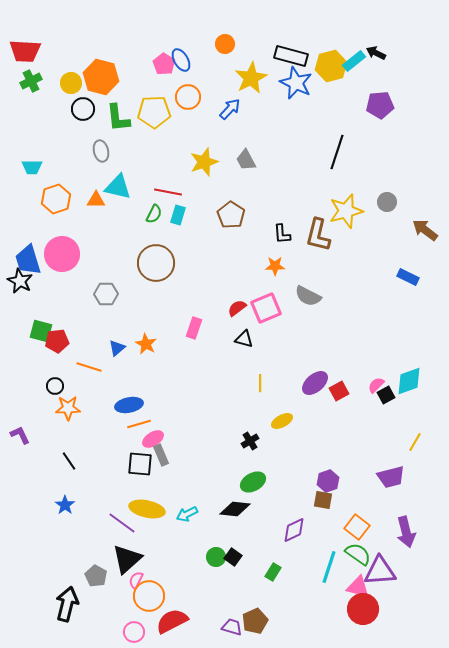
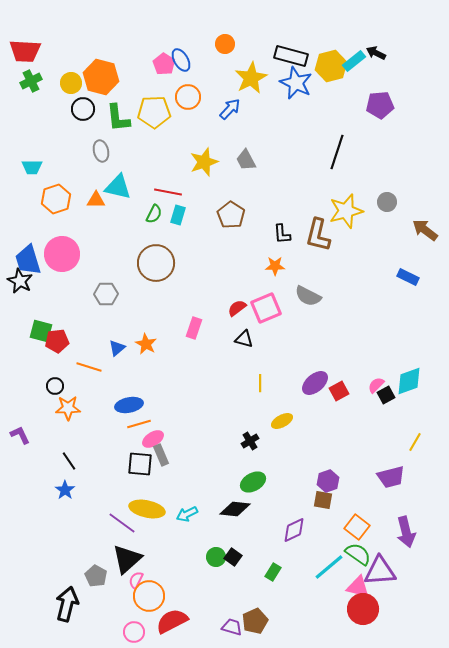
blue star at (65, 505): moved 15 px up
cyan line at (329, 567): rotated 32 degrees clockwise
